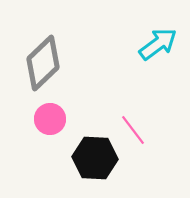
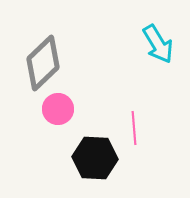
cyan arrow: rotated 96 degrees clockwise
pink circle: moved 8 px right, 10 px up
pink line: moved 1 px right, 2 px up; rotated 32 degrees clockwise
